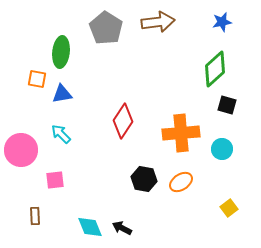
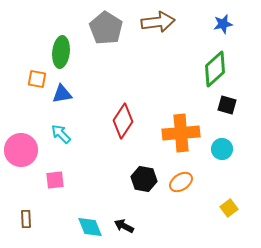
blue star: moved 1 px right, 2 px down
brown rectangle: moved 9 px left, 3 px down
black arrow: moved 2 px right, 2 px up
